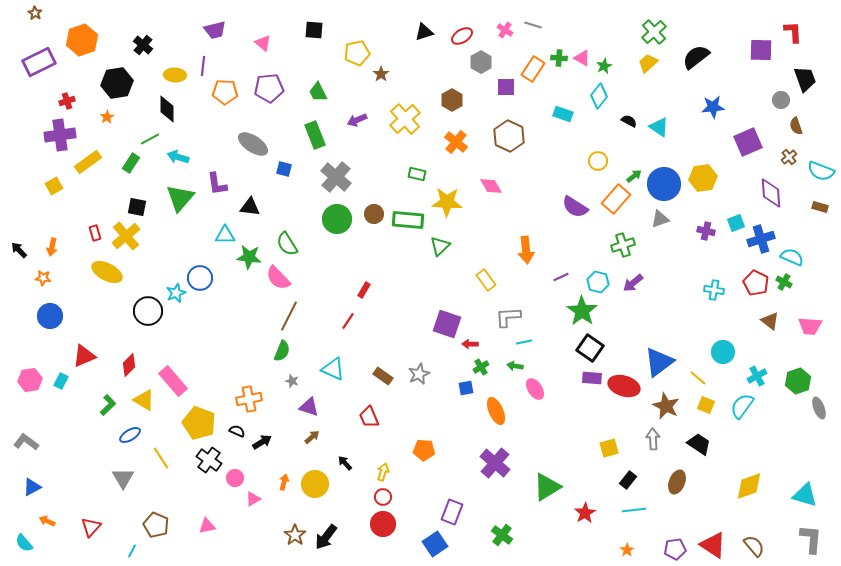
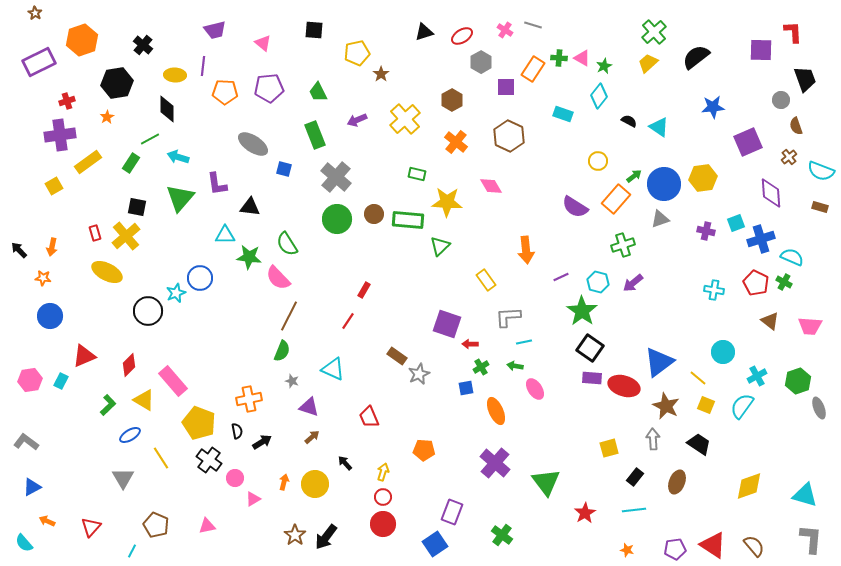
brown rectangle at (383, 376): moved 14 px right, 20 px up
black semicircle at (237, 431): rotated 56 degrees clockwise
black rectangle at (628, 480): moved 7 px right, 3 px up
green triangle at (547, 487): moved 1 px left, 5 px up; rotated 36 degrees counterclockwise
orange star at (627, 550): rotated 24 degrees counterclockwise
